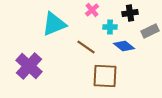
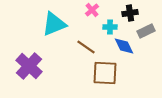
gray rectangle: moved 4 px left
blue diamond: rotated 25 degrees clockwise
brown square: moved 3 px up
